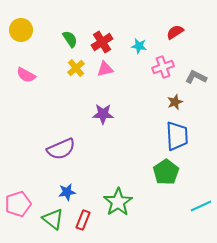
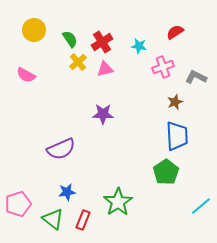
yellow circle: moved 13 px right
yellow cross: moved 2 px right, 6 px up
cyan line: rotated 15 degrees counterclockwise
